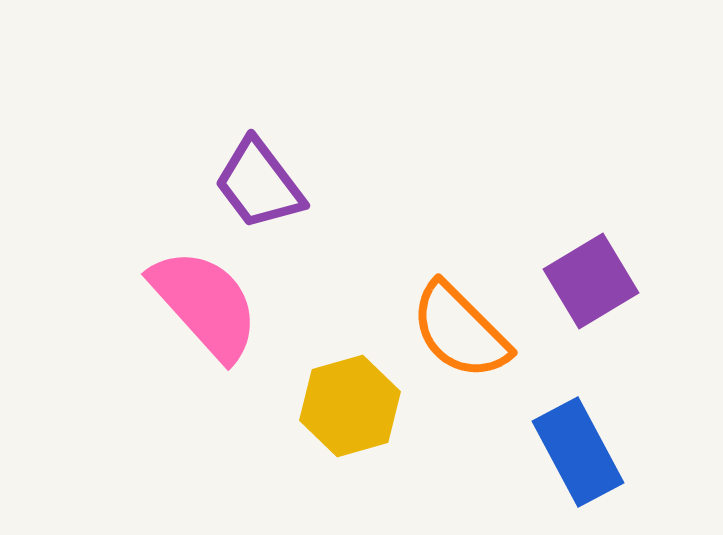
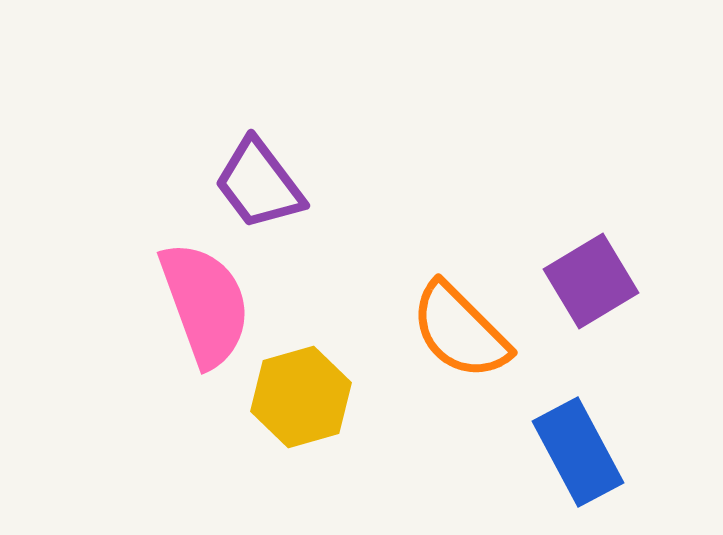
pink semicircle: rotated 22 degrees clockwise
yellow hexagon: moved 49 px left, 9 px up
